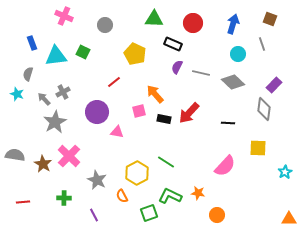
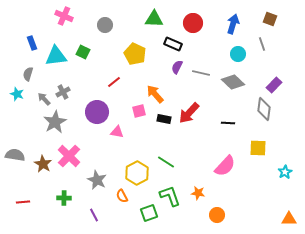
green L-shape at (170, 196): rotated 45 degrees clockwise
